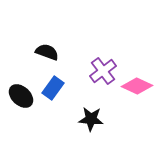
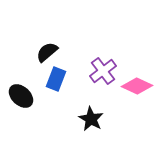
black semicircle: rotated 60 degrees counterclockwise
blue rectangle: moved 3 px right, 9 px up; rotated 15 degrees counterclockwise
black star: rotated 25 degrees clockwise
